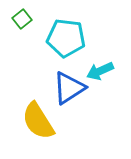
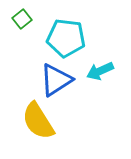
blue triangle: moved 13 px left, 8 px up
